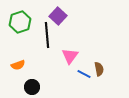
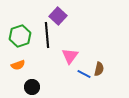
green hexagon: moved 14 px down
brown semicircle: rotated 24 degrees clockwise
